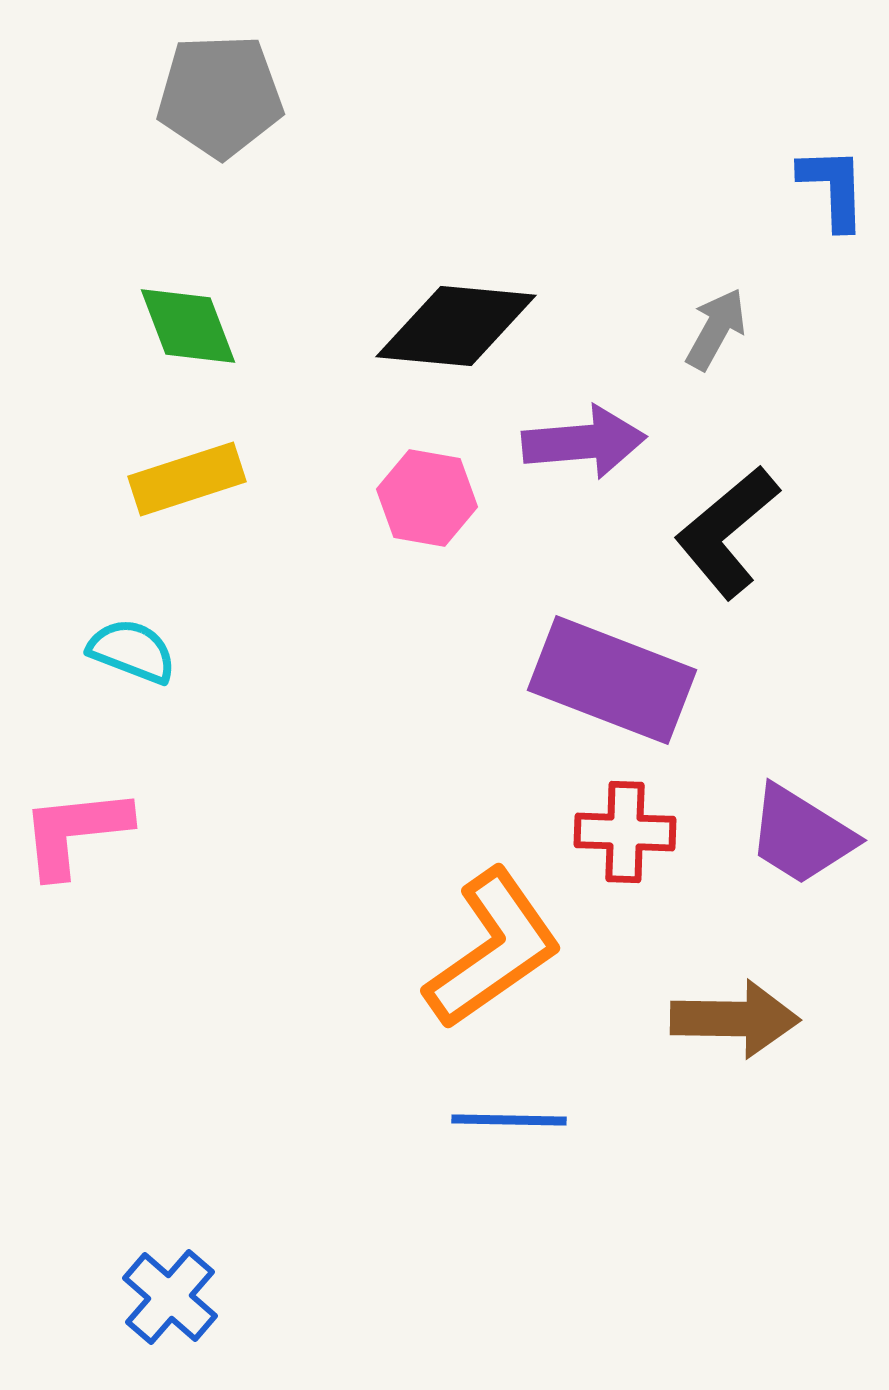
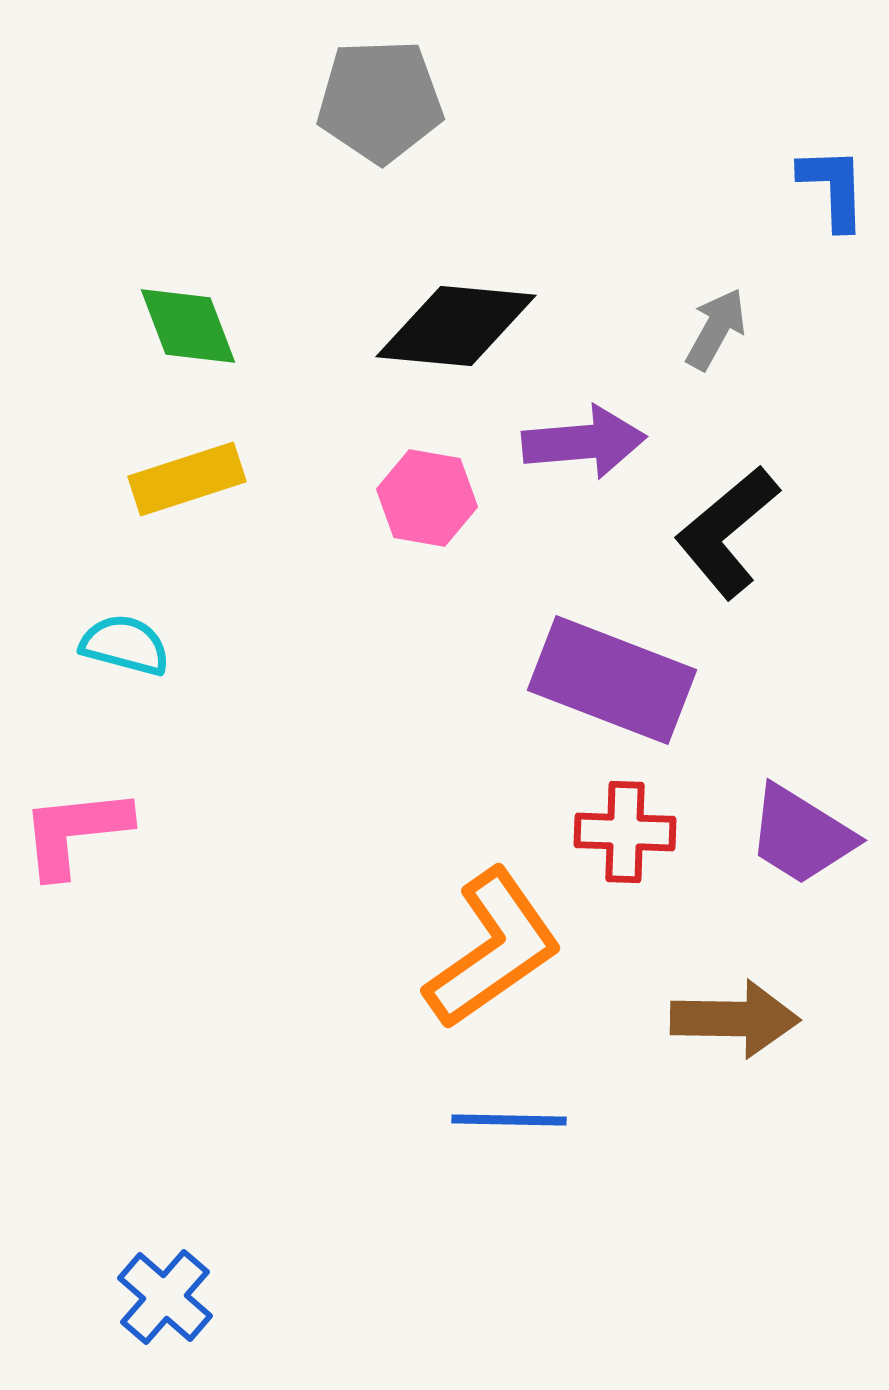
gray pentagon: moved 160 px right, 5 px down
cyan semicircle: moved 7 px left, 6 px up; rotated 6 degrees counterclockwise
blue cross: moved 5 px left
